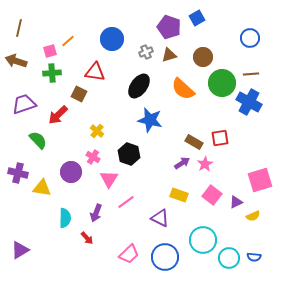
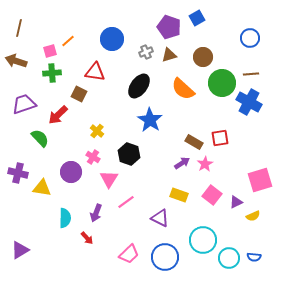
blue star at (150, 120): rotated 20 degrees clockwise
green semicircle at (38, 140): moved 2 px right, 2 px up
